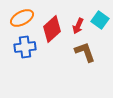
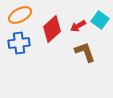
orange ellipse: moved 2 px left, 3 px up
red arrow: rotated 35 degrees clockwise
blue cross: moved 6 px left, 4 px up
